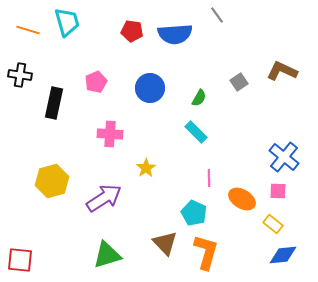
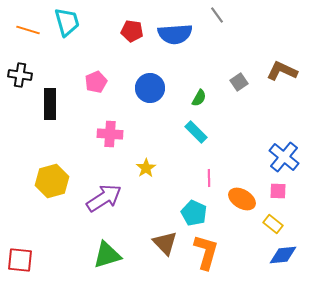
black rectangle: moved 4 px left, 1 px down; rotated 12 degrees counterclockwise
